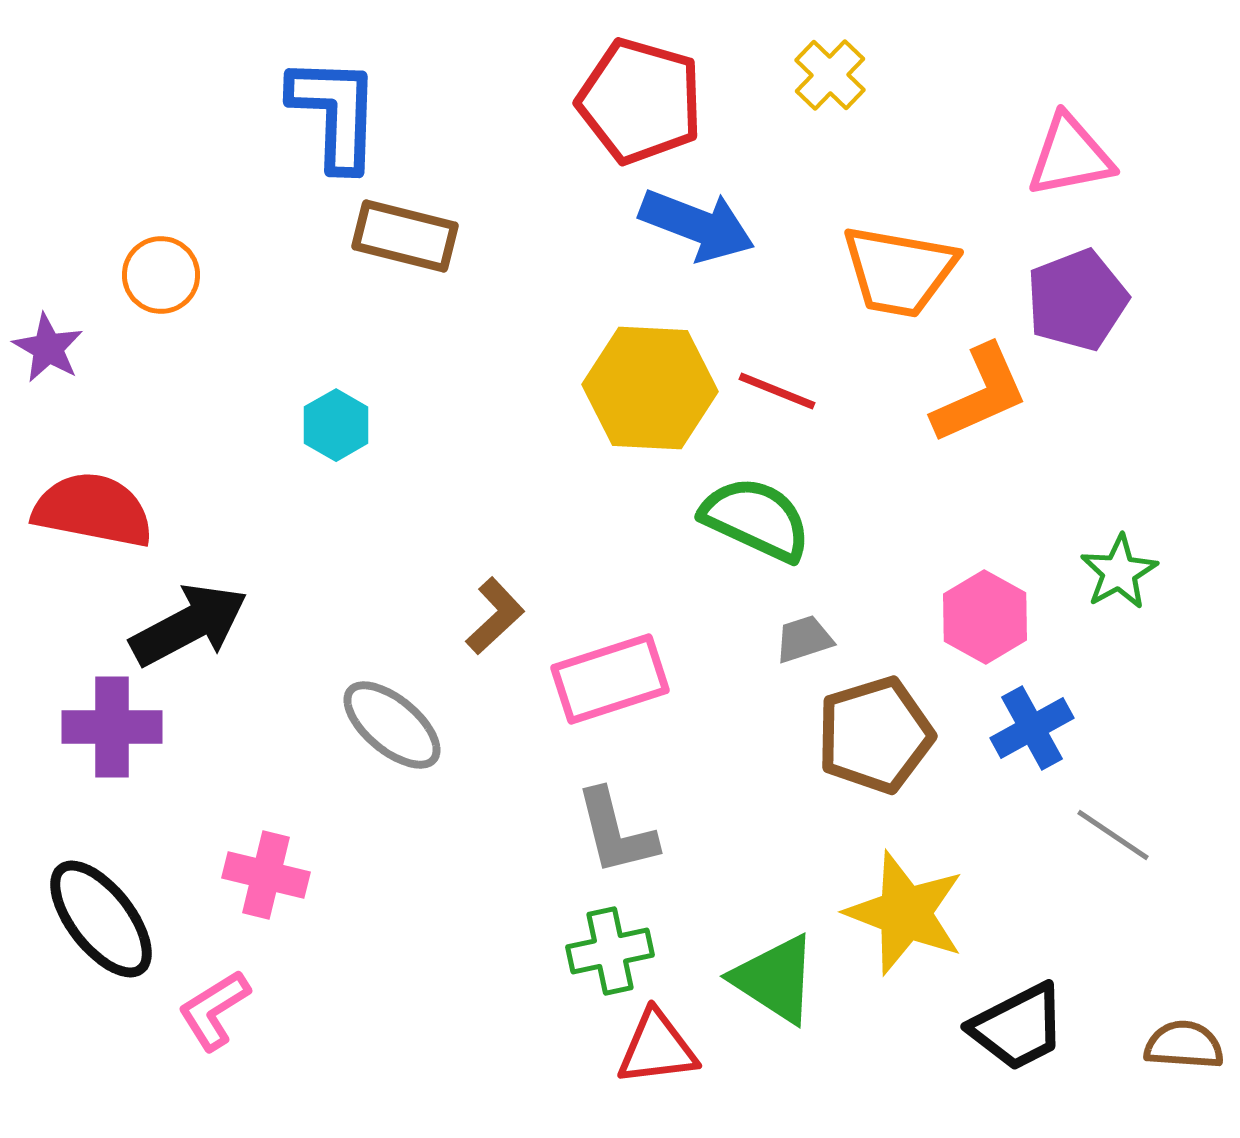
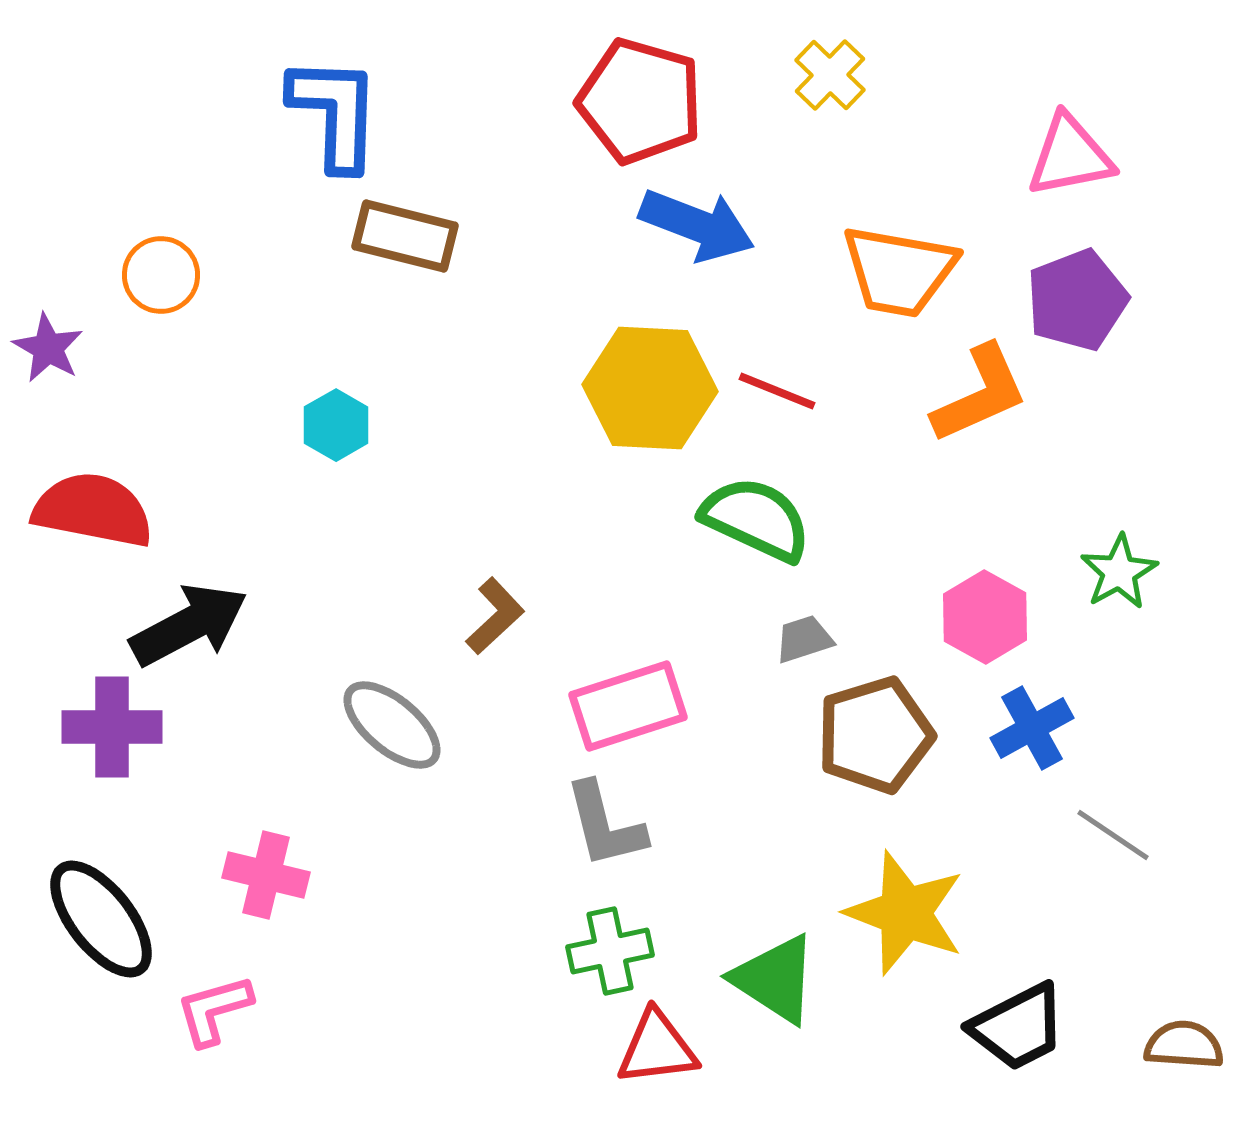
pink rectangle: moved 18 px right, 27 px down
gray L-shape: moved 11 px left, 7 px up
pink L-shape: rotated 16 degrees clockwise
